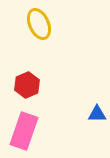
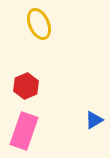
red hexagon: moved 1 px left, 1 px down
blue triangle: moved 3 px left, 6 px down; rotated 30 degrees counterclockwise
